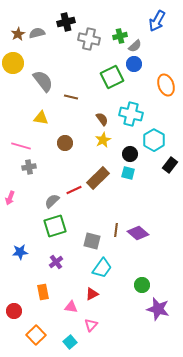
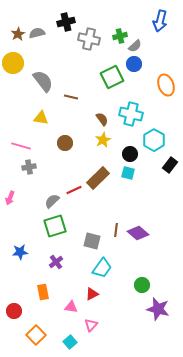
blue arrow at (157, 21): moved 3 px right; rotated 15 degrees counterclockwise
